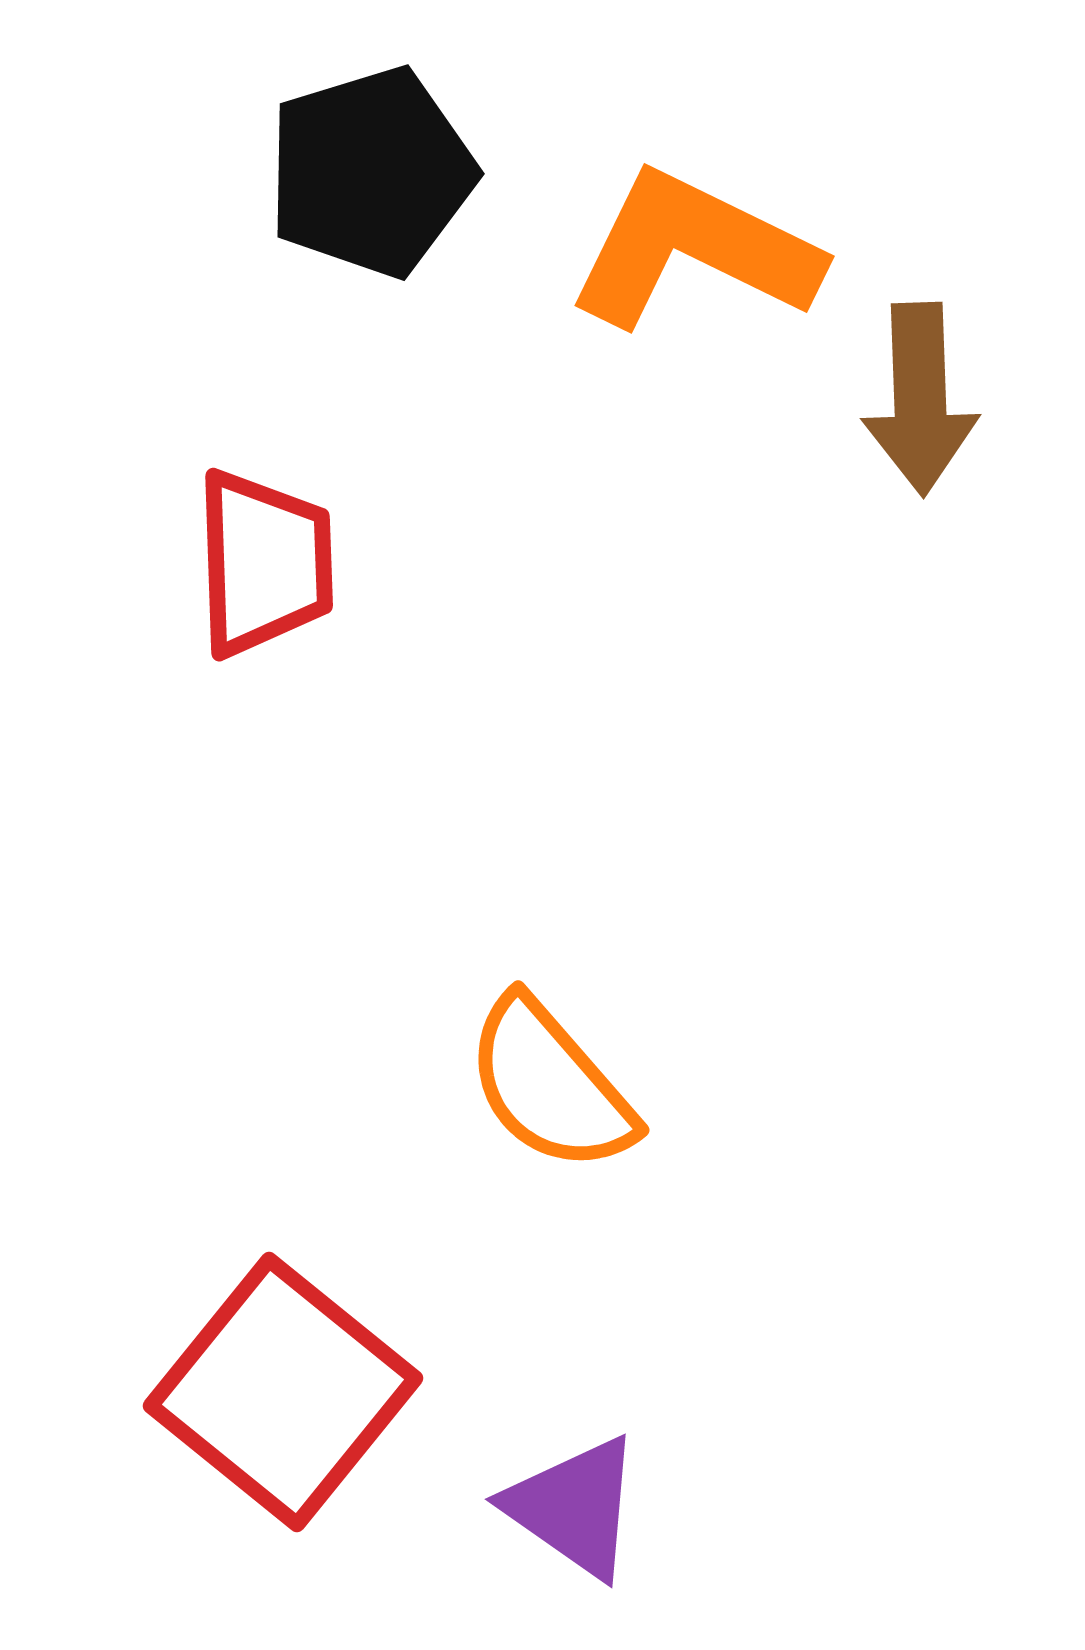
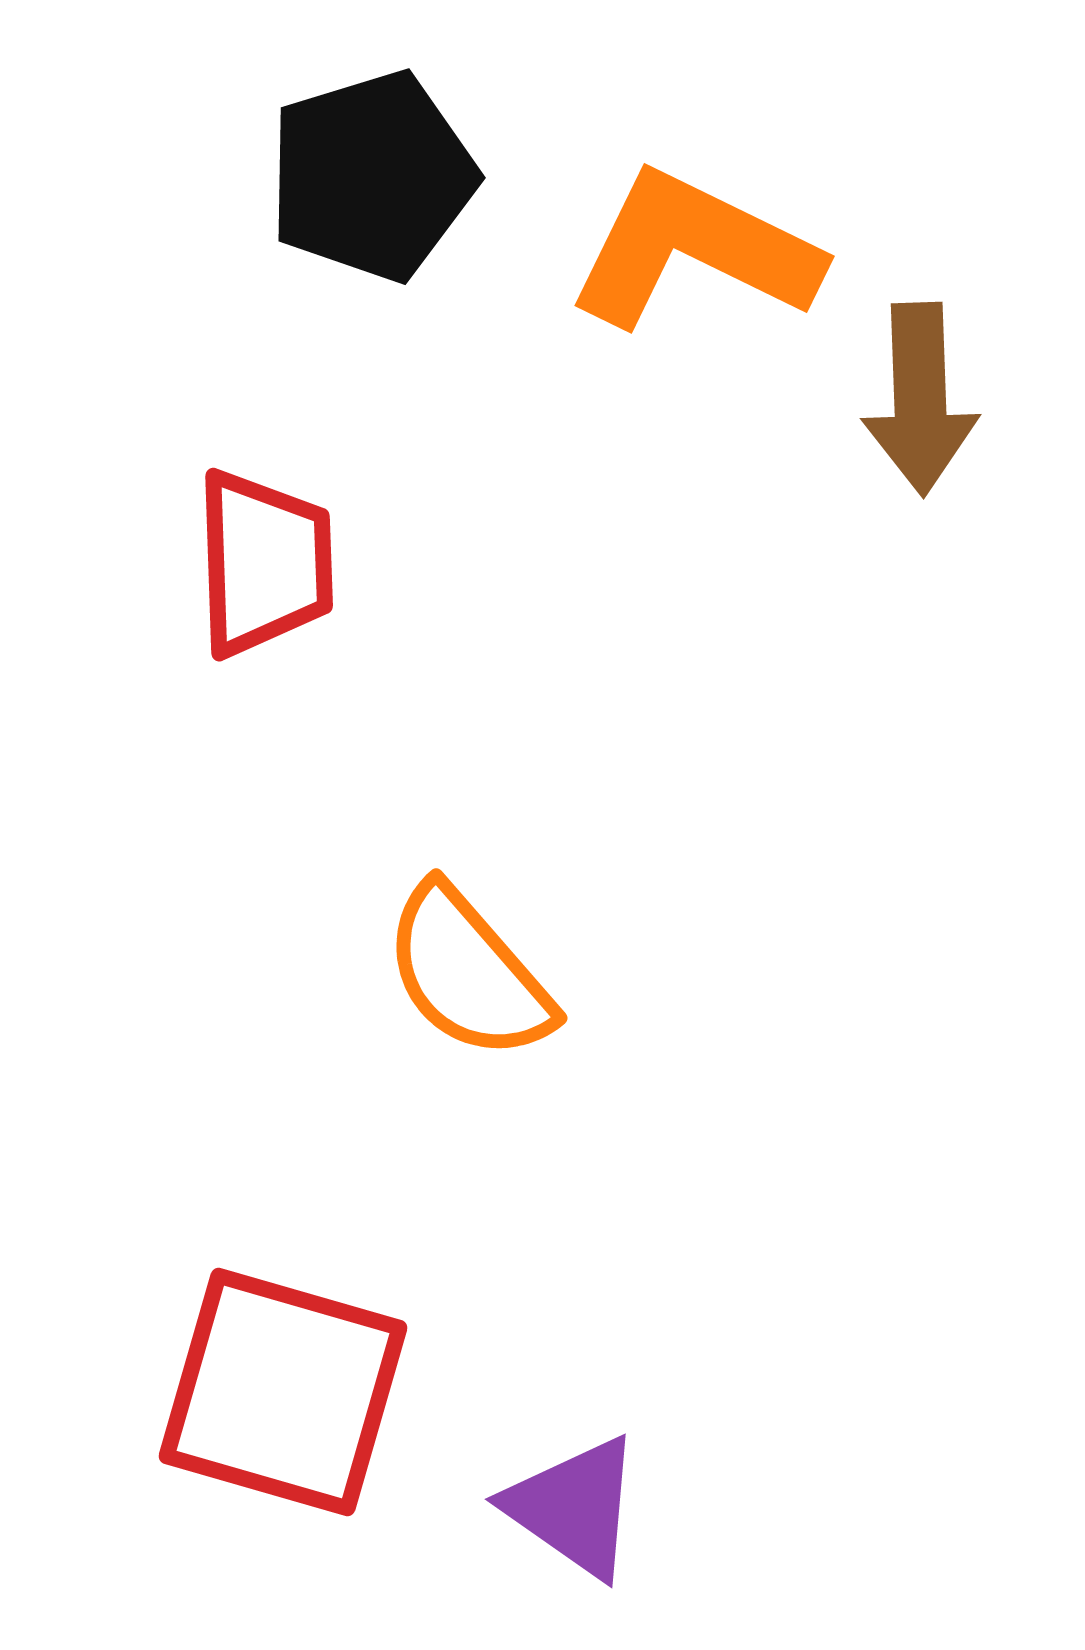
black pentagon: moved 1 px right, 4 px down
orange semicircle: moved 82 px left, 112 px up
red square: rotated 23 degrees counterclockwise
